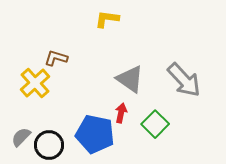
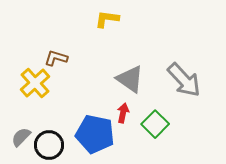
red arrow: moved 2 px right
